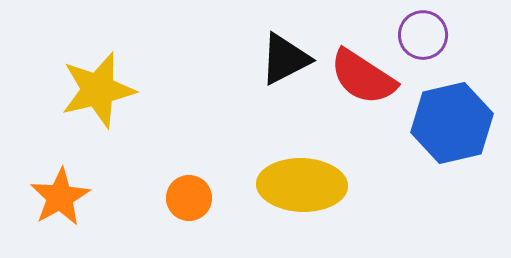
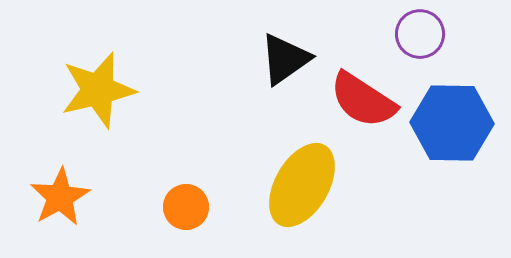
purple circle: moved 3 px left, 1 px up
black triangle: rotated 8 degrees counterclockwise
red semicircle: moved 23 px down
blue hexagon: rotated 14 degrees clockwise
yellow ellipse: rotated 62 degrees counterclockwise
orange circle: moved 3 px left, 9 px down
